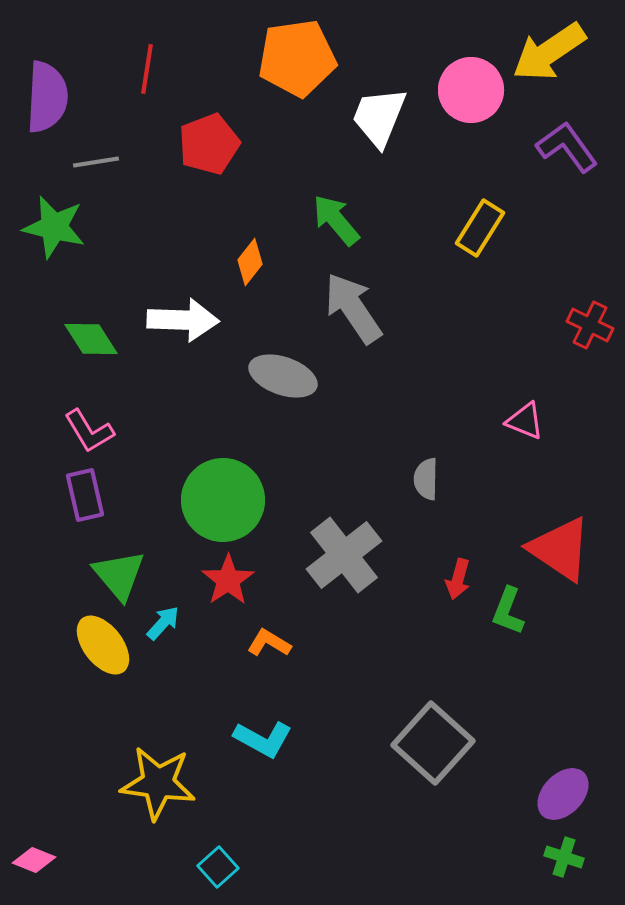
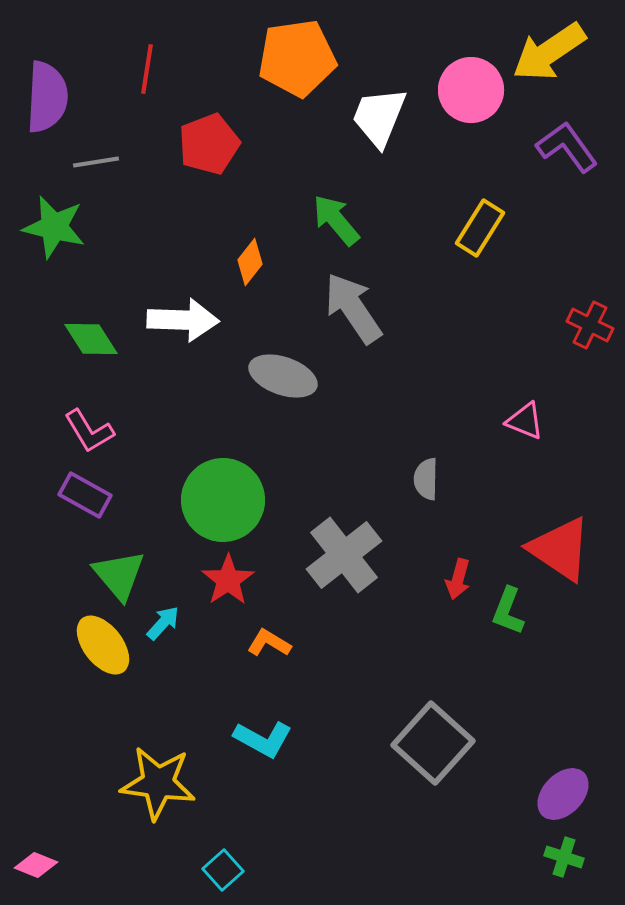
purple rectangle: rotated 48 degrees counterclockwise
pink diamond: moved 2 px right, 5 px down
cyan square: moved 5 px right, 3 px down
